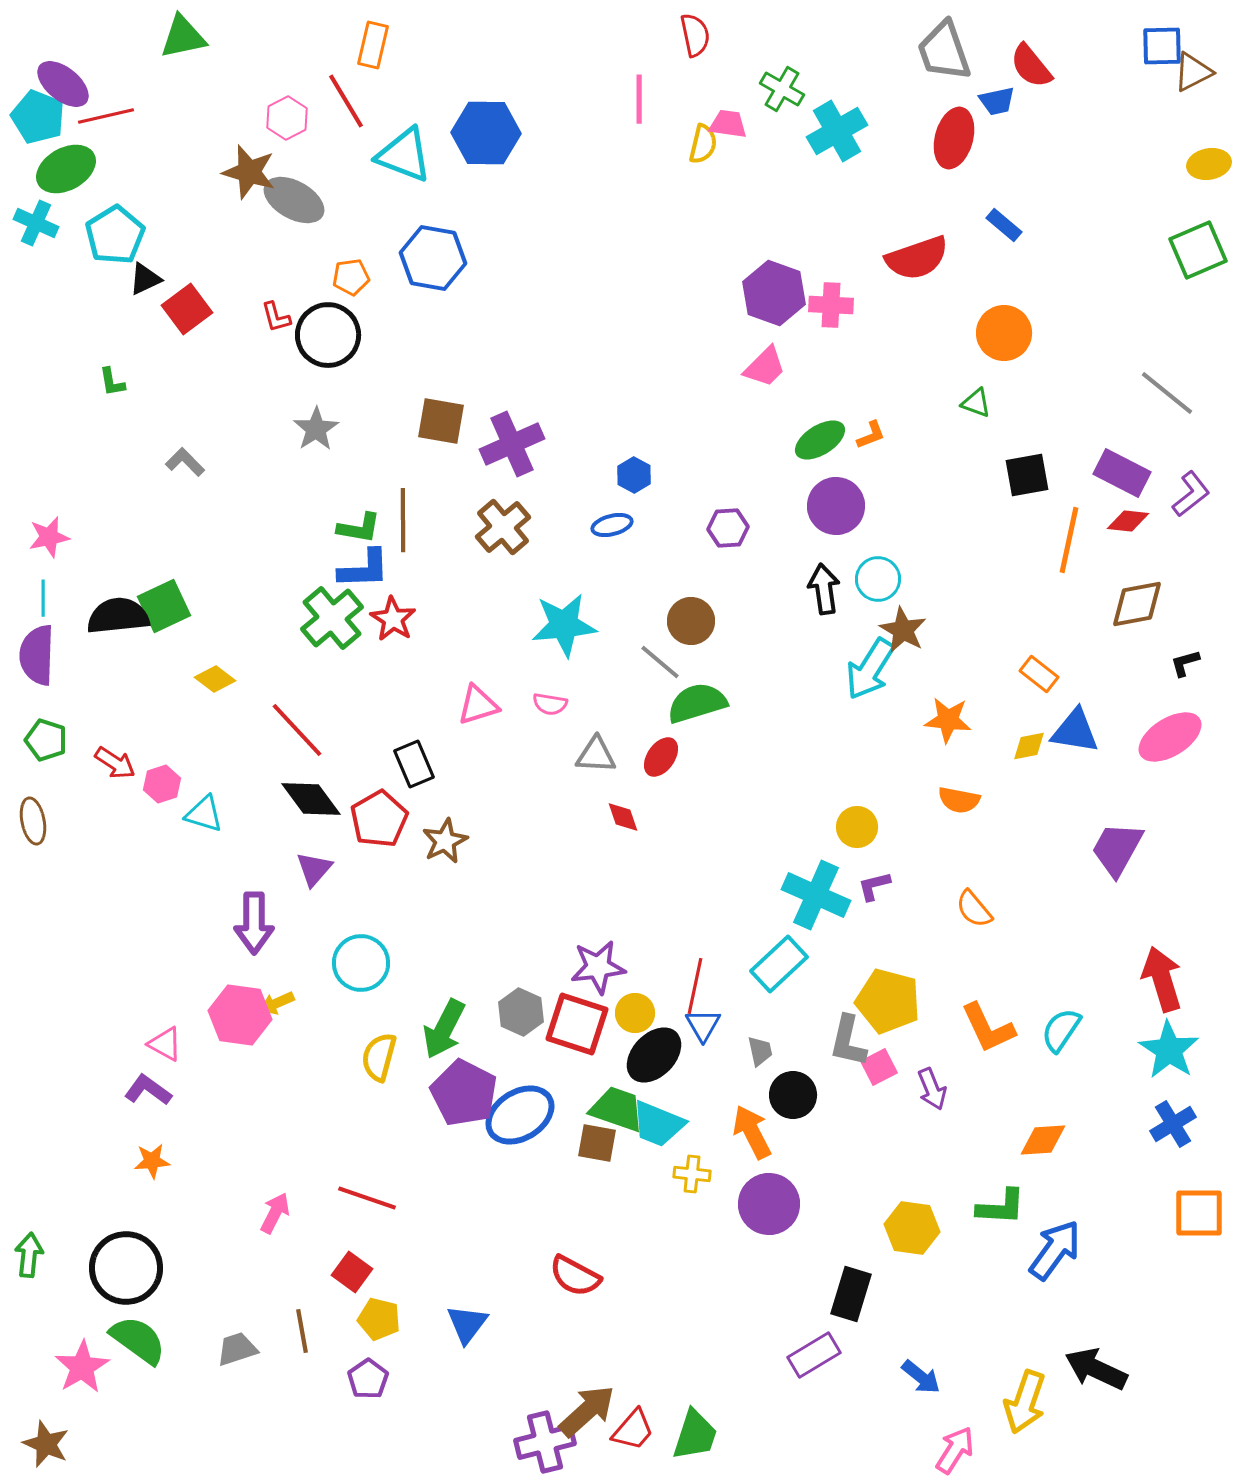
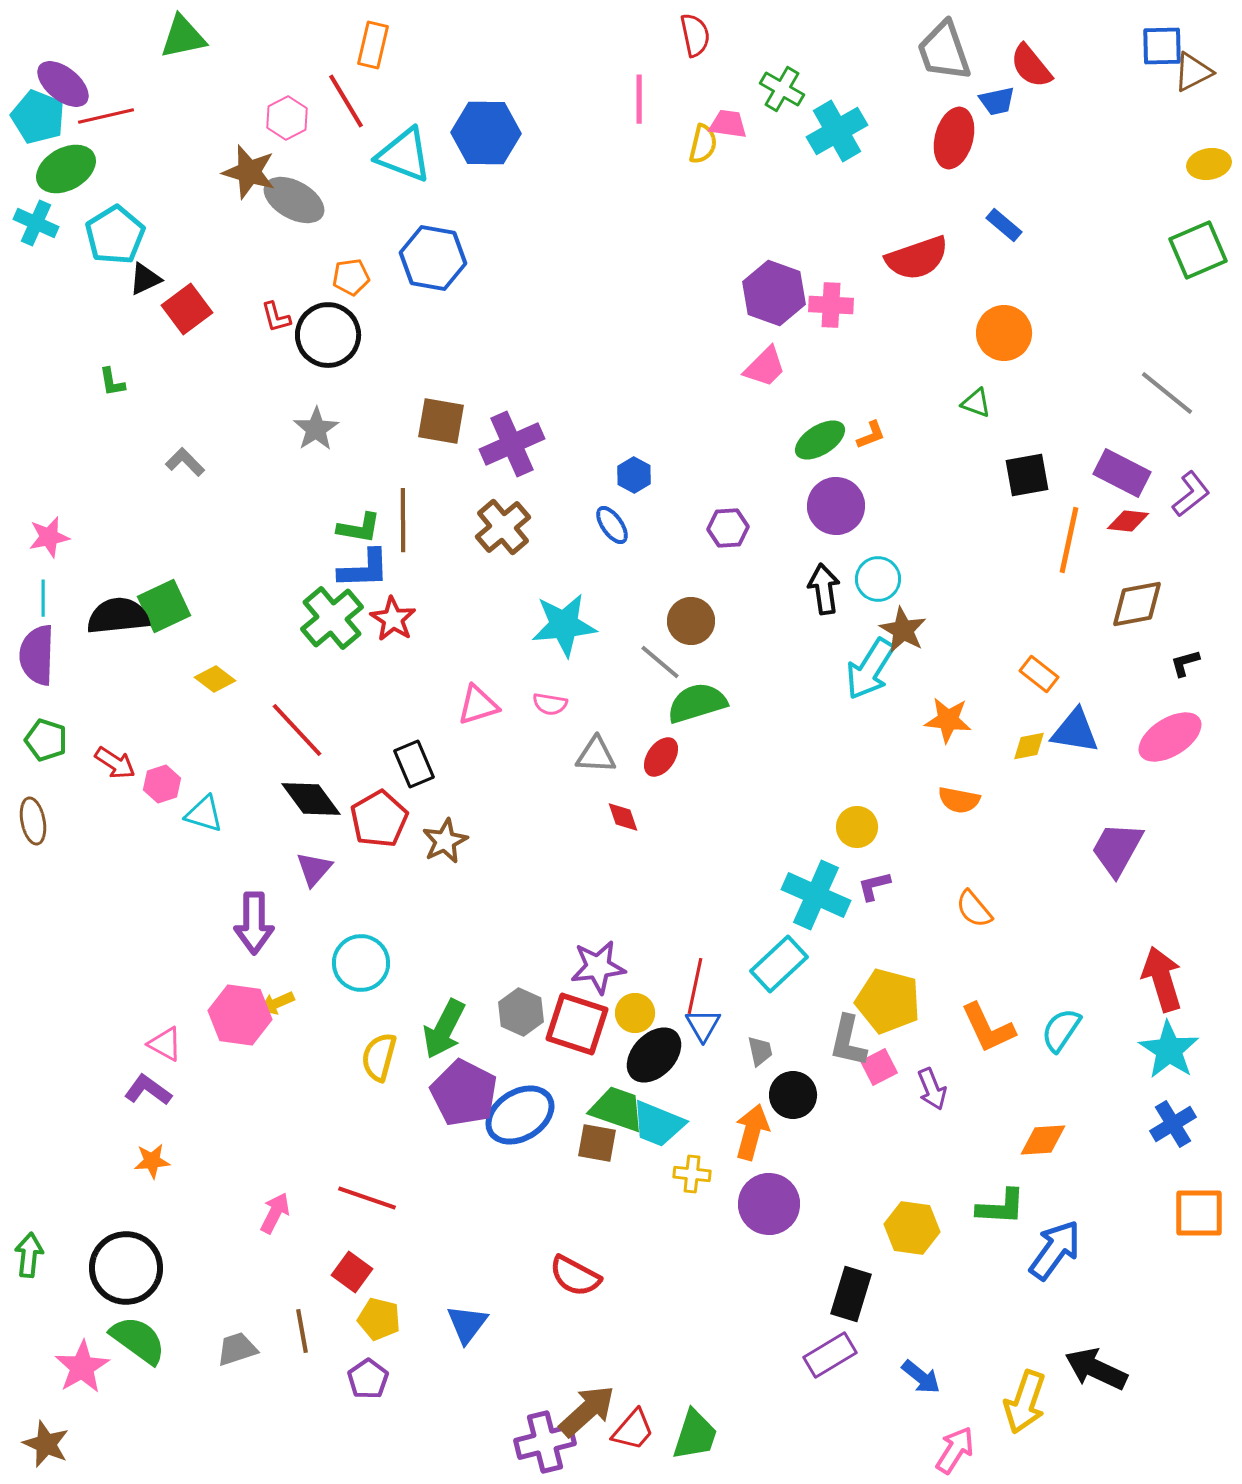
blue ellipse at (612, 525): rotated 69 degrees clockwise
orange arrow at (752, 1132): rotated 42 degrees clockwise
purple rectangle at (814, 1355): moved 16 px right
